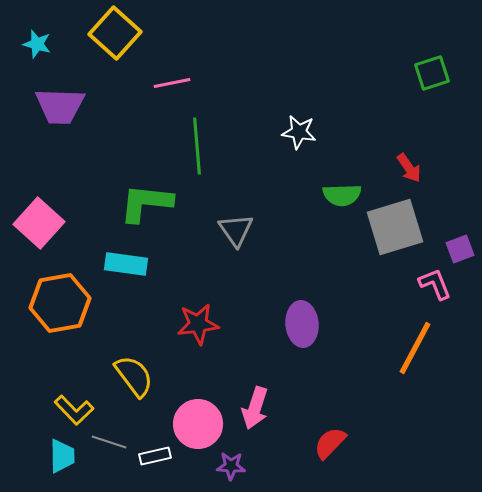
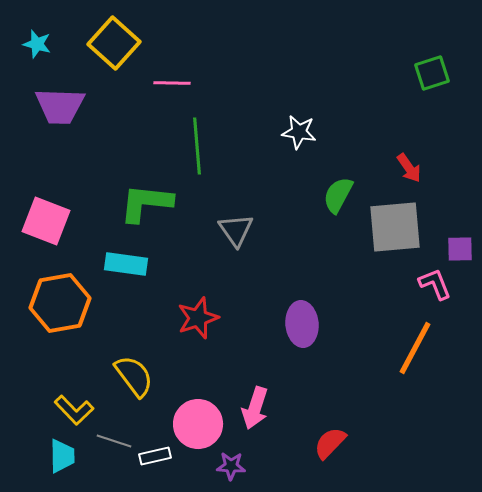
yellow square: moved 1 px left, 10 px down
pink line: rotated 12 degrees clockwise
green semicircle: moved 4 px left; rotated 120 degrees clockwise
pink square: moved 7 px right, 2 px up; rotated 21 degrees counterclockwise
gray square: rotated 12 degrees clockwise
purple square: rotated 20 degrees clockwise
red star: moved 6 px up; rotated 12 degrees counterclockwise
gray line: moved 5 px right, 1 px up
